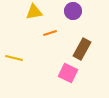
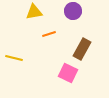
orange line: moved 1 px left, 1 px down
